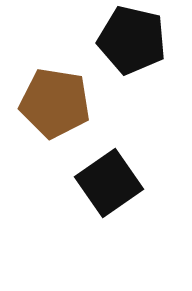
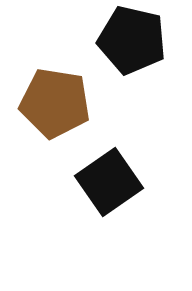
black square: moved 1 px up
